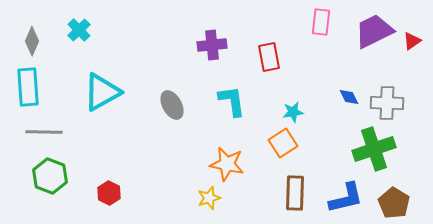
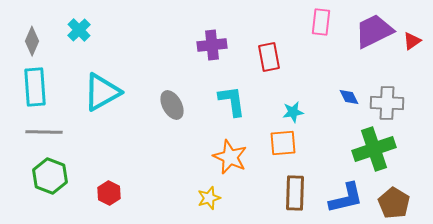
cyan rectangle: moved 7 px right
orange square: rotated 28 degrees clockwise
orange star: moved 3 px right, 7 px up; rotated 12 degrees clockwise
